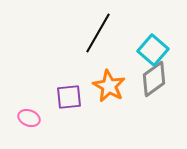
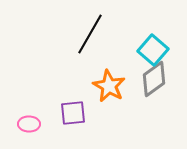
black line: moved 8 px left, 1 px down
purple square: moved 4 px right, 16 px down
pink ellipse: moved 6 px down; rotated 20 degrees counterclockwise
